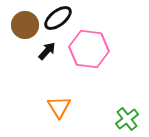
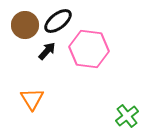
black ellipse: moved 3 px down
orange triangle: moved 27 px left, 8 px up
green cross: moved 3 px up
